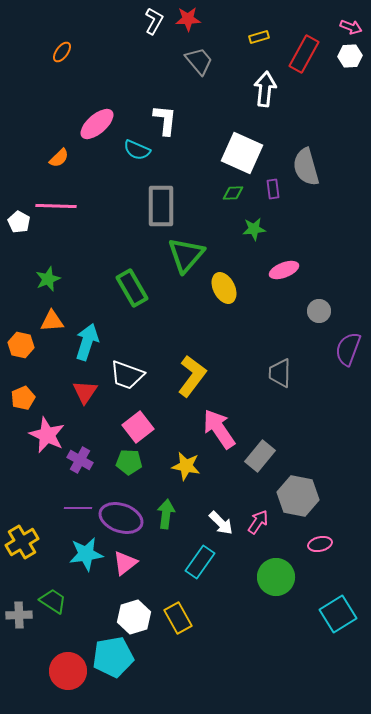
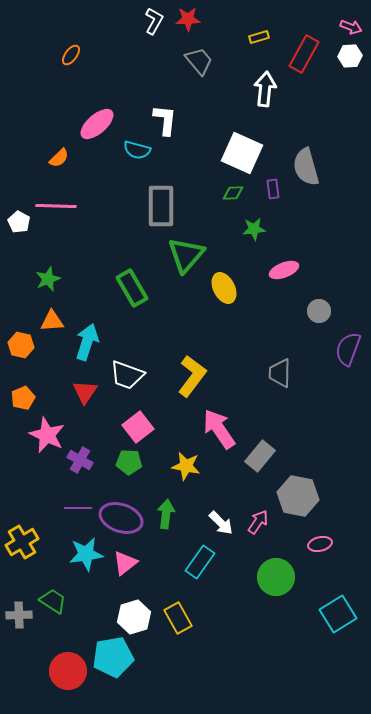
orange ellipse at (62, 52): moved 9 px right, 3 px down
cyan semicircle at (137, 150): rotated 8 degrees counterclockwise
